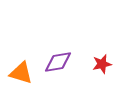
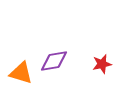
purple diamond: moved 4 px left, 1 px up
